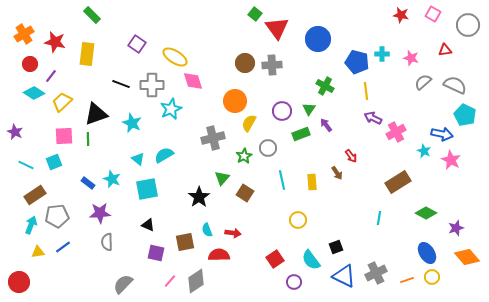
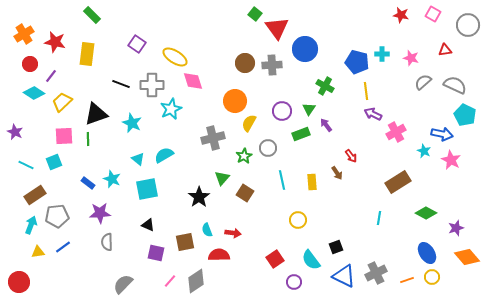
blue circle at (318, 39): moved 13 px left, 10 px down
purple arrow at (373, 118): moved 4 px up
